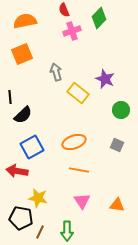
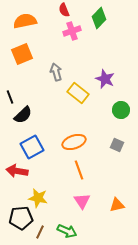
black line: rotated 16 degrees counterclockwise
orange line: rotated 60 degrees clockwise
orange triangle: rotated 21 degrees counterclockwise
black pentagon: rotated 15 degrees counterclockwise
green arrow: rotated 66 degrees counterclockwise
